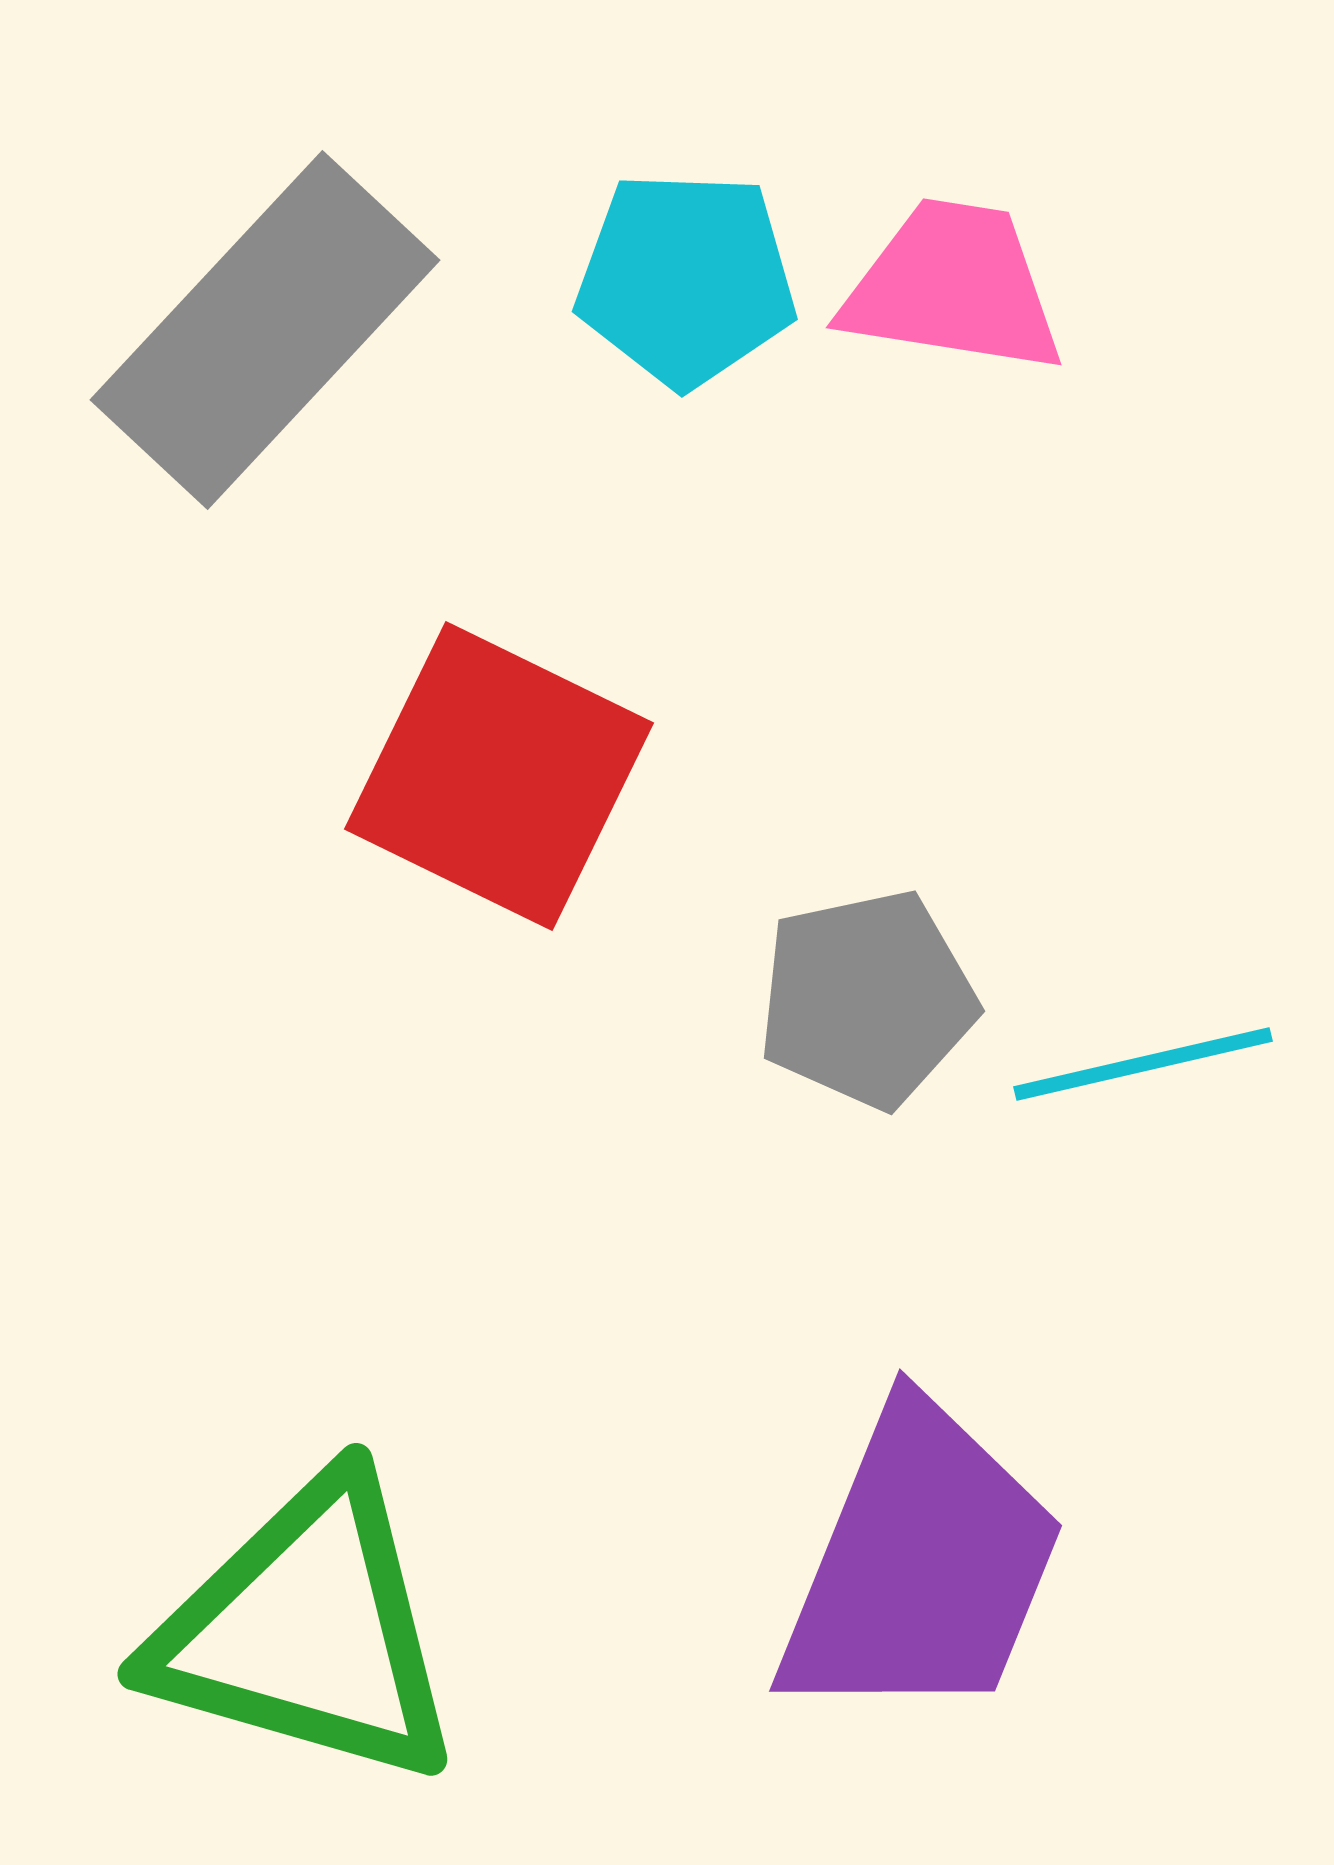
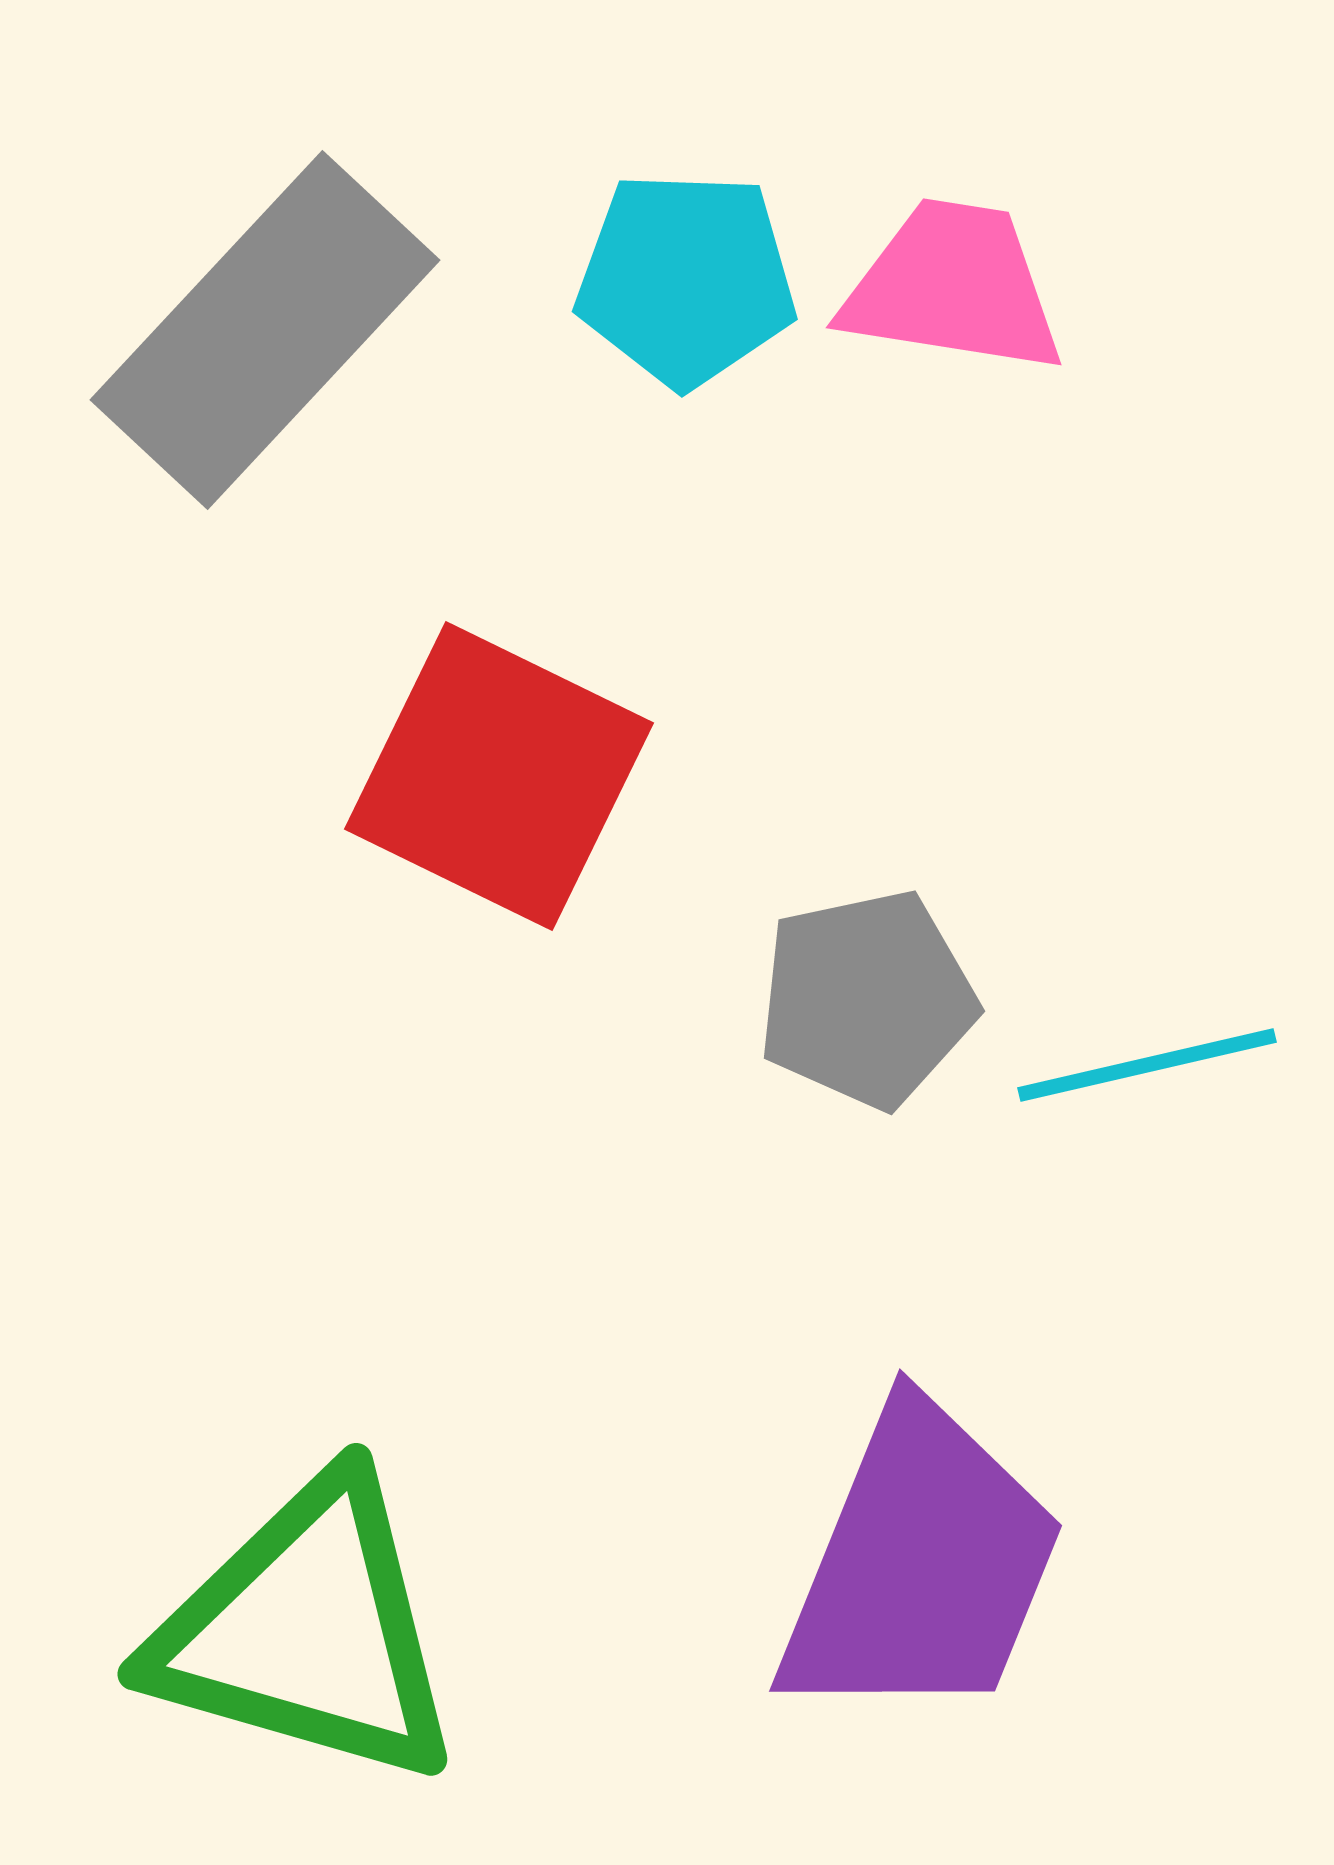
cyan line: moved 4 px right, 1 px down
